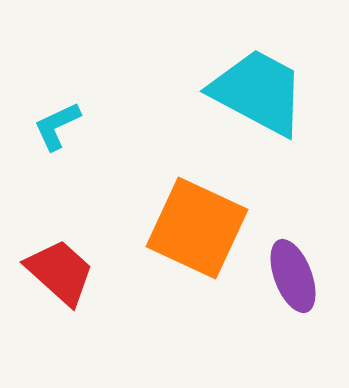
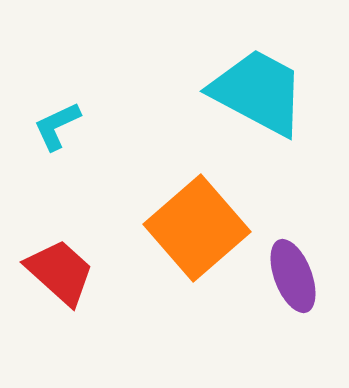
orange square: rotated 24 degrees clockwise
